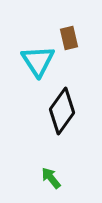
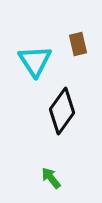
brown rectangle: moved 9 px right, 6 px down
cyan triangle: moved 3 px left
